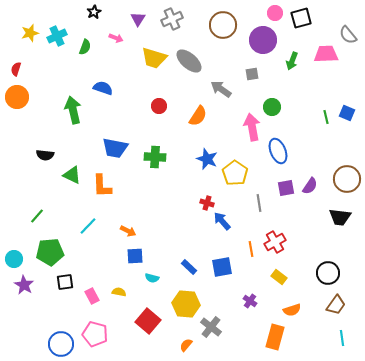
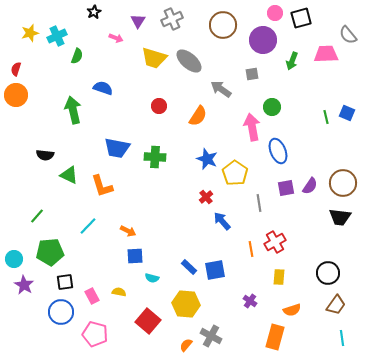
purple triangle at (138, 19): moved 2 px down
green semicircle at (85, 47): moved 8 px left, 9 px down
orange circle at (17, 97): moved 1 px left, 2 px up
blue trapezoid at (115, 148): moved 2 px right
green triangle at (72, 175): moved 3 px left
brown circle at (347, 179): moved 4 px left, 4 px down
orange L-shape at (102, 186): rotated 15 degrees counterclockwise
red cross at (207, 203): moved 1 px left, 6 px up; rotated 32 degrees clockwise
blue square at (222, 267): moved 7 px left, 3 px down
yellow rectangle at (279, 277): rotated 56 degrees clockwise
gray cross at (211, 327): moved 9 px down; rotated 10 degrees counterclockwise
blue circle at (61, 344): moved 32 px up
